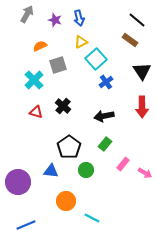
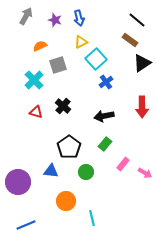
gray arrow: moved 1 px left, 2 px down
black triangle: moved 8 px up; rotated 30 degrees clockwise
green circle: moved 2 px down
cyan line: rotated 49 degrees clockwise
